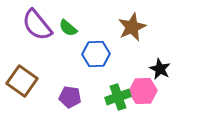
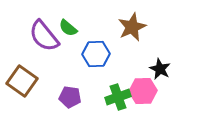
purple semicircle: moved 7 px right, 11 px down
